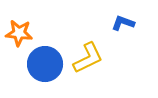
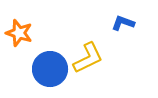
orange star: rotated 12 degrees clockwise
blue circle: moved 5 px right, 5 px down
